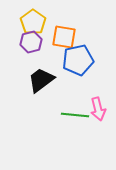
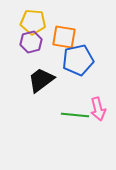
yellow pentagon: rotated 30 degrees counterclockwise
